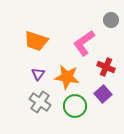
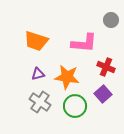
pink L-shape: rotated 140 degrees counterclockwise
purple triangle: rotated 40 degrees clockwise
